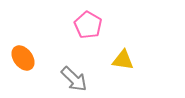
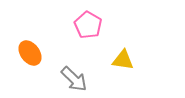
orange ellipse: moved 7 px right, 5 px up
